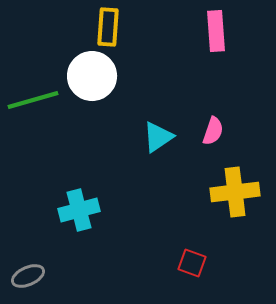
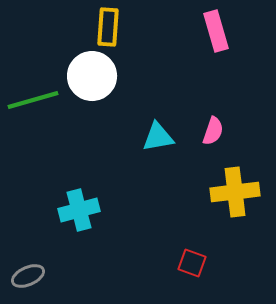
pink rectangle: rotated 12 degrees counterclockwise
cyan triangle: rotated 24 degrees clockwise
